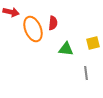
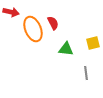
red semicircle: rotated 32 degrees counterclockwise
